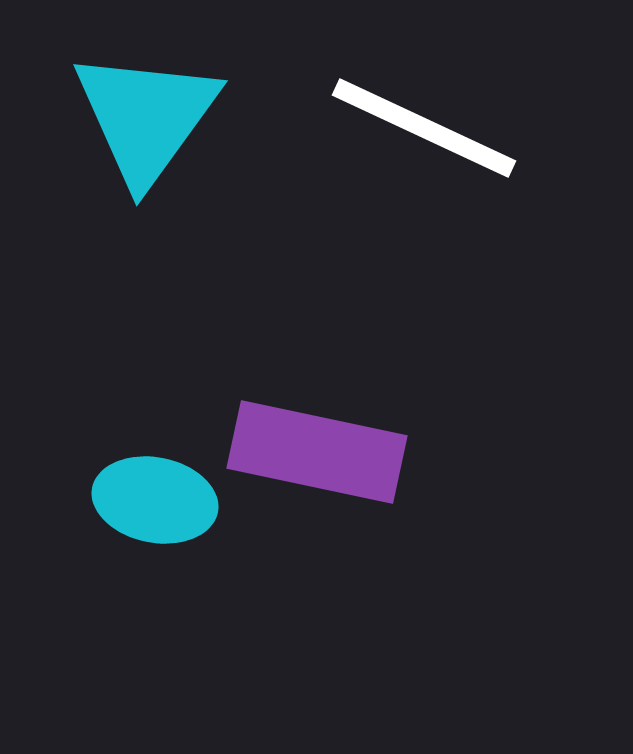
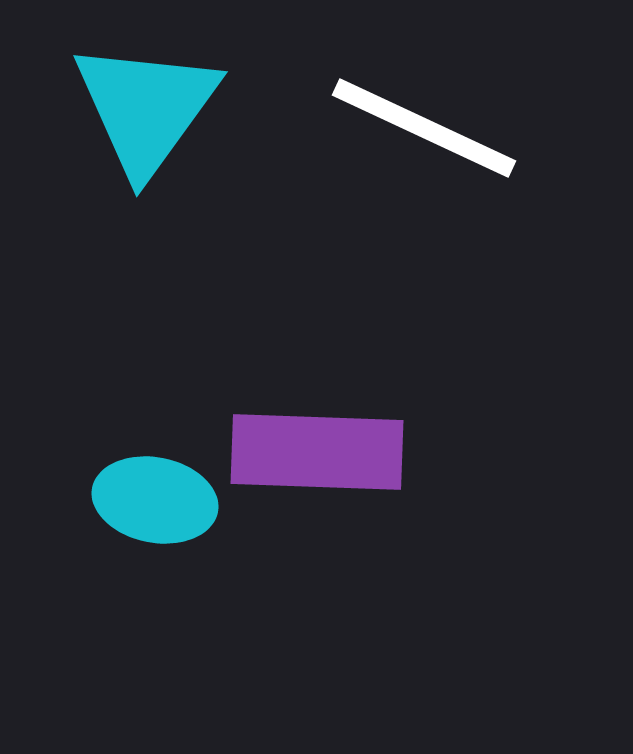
cyan triangle: moved 9 px up
purple rectangle: rotated 10 degrees counterclockwise
